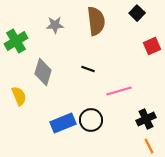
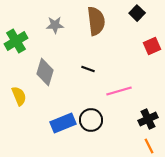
gray diamond: moved 2 px right
black cross: moved 2 px right
